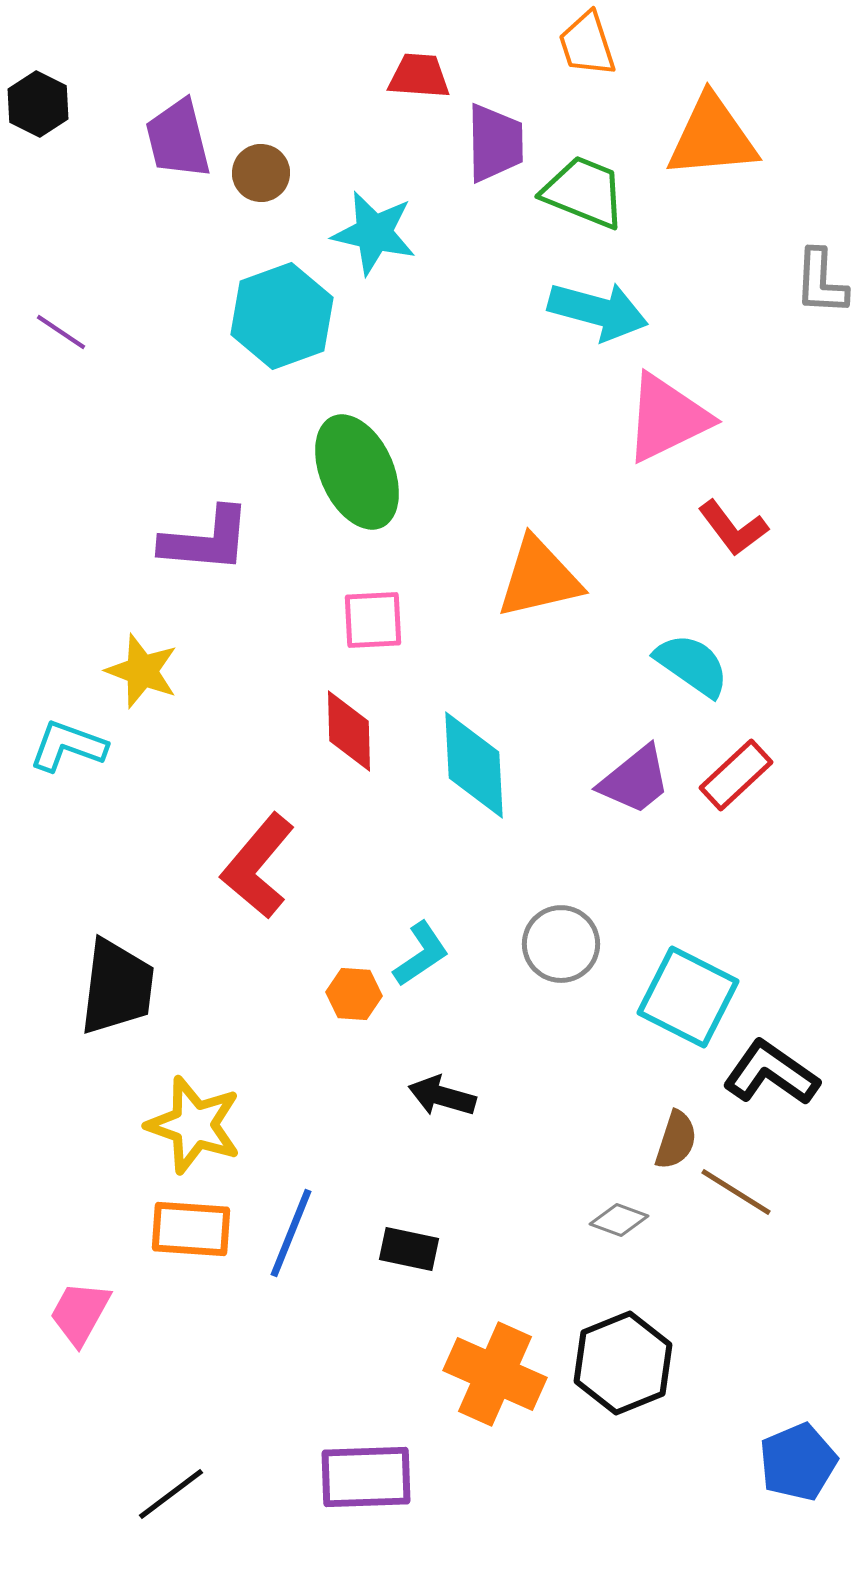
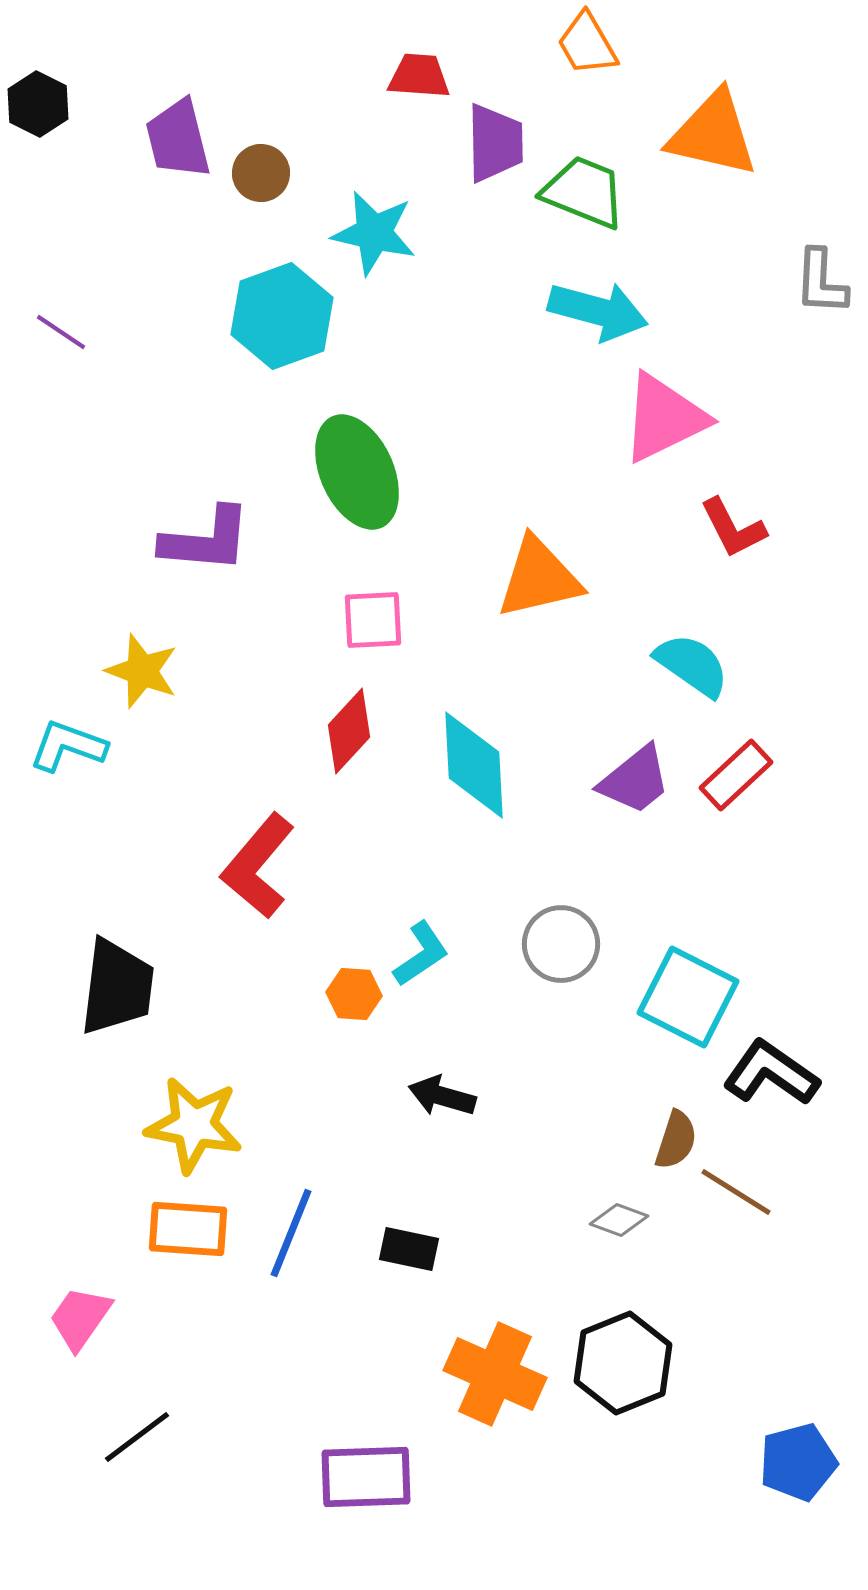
orange trapezoid at (587, 44): rotated 12 degrees counterclockwise
orange triangle at (712, 137): moved 1 px right, 3 px up; rotated 18 degrees clockwise
pink triangle at (667, 418): moved 3 px left
red L-shape at (733, 528): rotated 10 degrees clockwise
red diamond at (349, 731): rotated 44 degrees clockwise
yellow star at (194, 1125): rotated 8 degrees counterclockwise
orange rectangle at (191, 1229): moved 3 px left
pink trapezoid at (80, 1313): moved 5 px down; rotated 6 degrees clockwise
blue pentagon at (798, 1462): rotated 8 degrees clockwise
black line at (171, 1494): moved 34 px left, 57 px up
